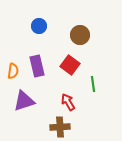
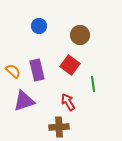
purple rectangle: moved 4 px down
orange semicircle: rotated 56 degrees counterclockwise
brown cross: moved 1 px left
